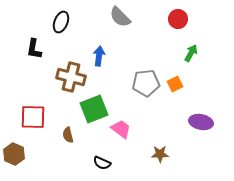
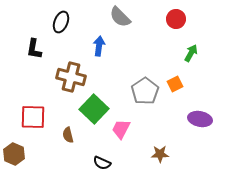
red circle: moved 2 px left
blue arrow: moved 10 px up
gray pentagon: moved 1 px left, 8 px down; rotated 28 degrees counterclockwise
green square: rotated 24 degrees counterclockwise
purple ellipse: moved 1 px left, 3 px up
pink trapezoid: rotated 100 degrees counterclockwise
